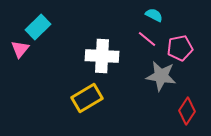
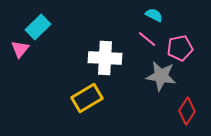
white cross: moved 3 px right, 2 px down
